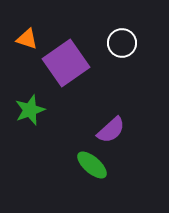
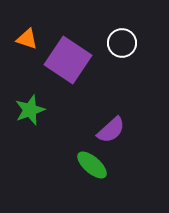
purple square: moved 2 px right, 3 px up; rotated 21 degrees counterclockwise
